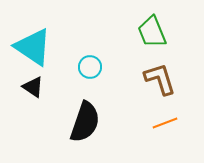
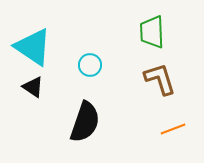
green trapezoid: rotated 20 degrees clockwise
cyan circle: moved 2 px up
orange line: moved 8 px right, 6 px down
